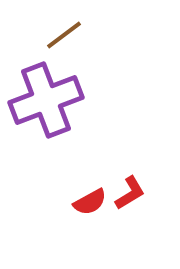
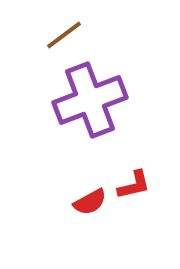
purple cross: moved 44 px right
red L-shape: moved 4 px right, 8 px up; rotated 18 degrees clockwise
